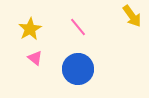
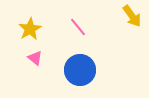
blue circle: moved 2 px right, 1 px down
